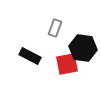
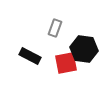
black hexagon: moved 1 px right, 1 px down
red square: moved 1 px left, 1 px up
